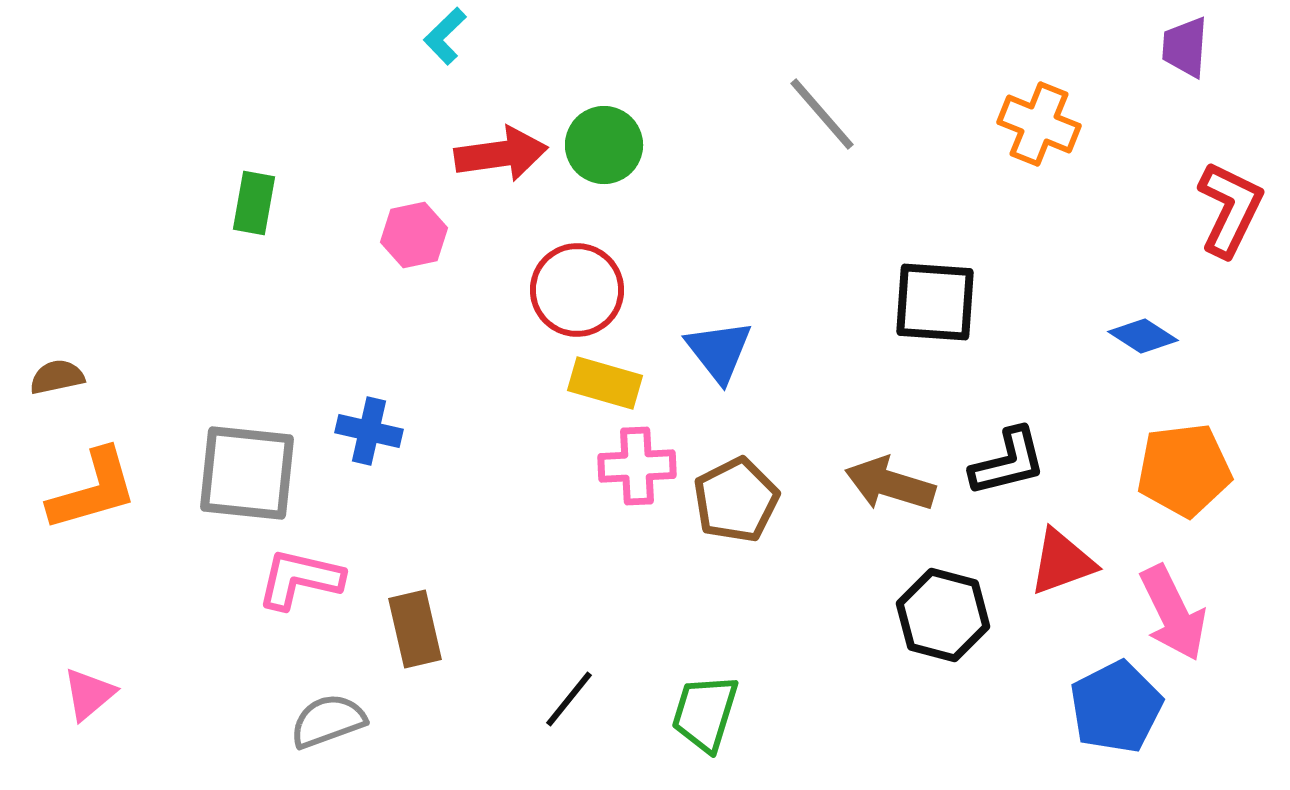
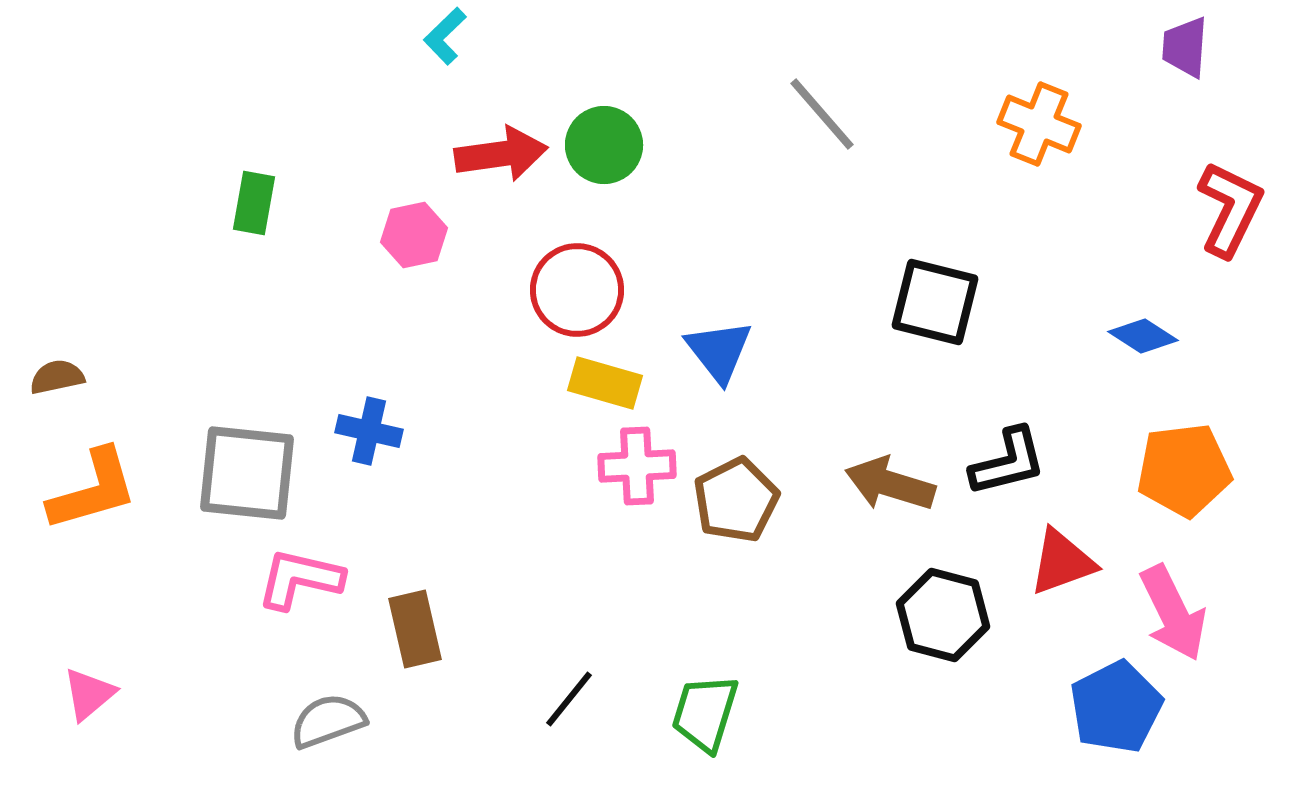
black square: rotated 10 degrees clockwise
